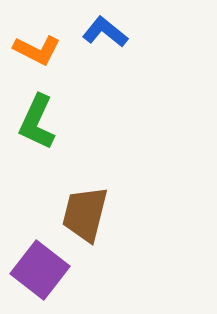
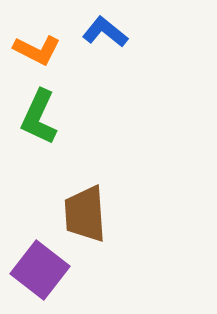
green L-shape: moved 2 px right, 5 px up
brown trapezoid: rotated 18 degrees counterclockwise
